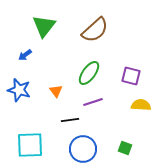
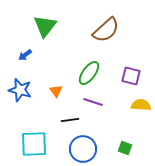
green triangle: moved 1 px right
brown semicircle: moved 11 px right
blue star: moved 1 px right
purple line: rotated 36 degrees clockwise
cyan square: moved 4 px right, 1 px up
